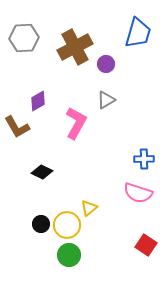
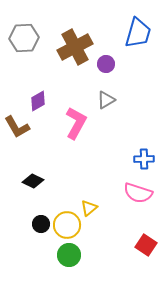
black diamond: moved 9 px left, 9 px down
